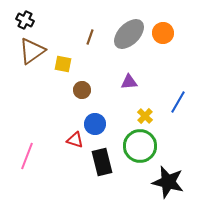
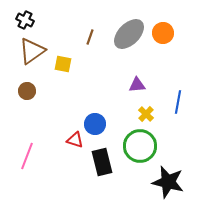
purple triangle: moved 8 px right, 3 px down
brown circle: moved 55 px left, 1 px down
blue line: rotated 20 degrees counterclockwise
yellow cross: moved 1 px right, 2 px up
